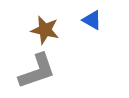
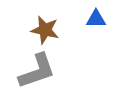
blue triangle: moved 4 px right, 1 px up; rotated 30 degrees counterclockwise
